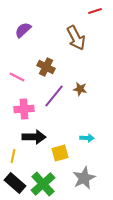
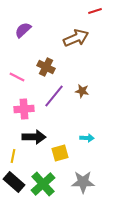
brown arrow: rotated 85 degrees counterclockwise
brown star: moved 2 px right, 2 px down
gray star: moved 1 px left, 4 px down; rotated 25 degrees clockwise
black rectangle: moved 1 px left, 1 px up
